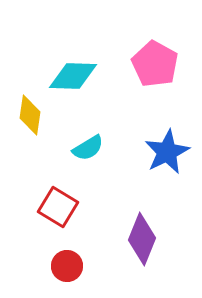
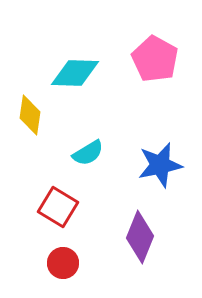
pink pentagon: moved 5 px up
cyan diamond: moved 2 px right, 3 px up
cyan semicircle: moved 5 px down
blue star: moved 7 px left, 13 px down; rotated 15 degrees clockwise
purple diamond: moved 2 px left, 2 px up
red circle: moved 4 px left, 3 px up
